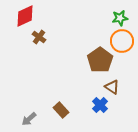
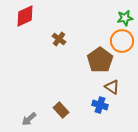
green star: moved 5 px right
brown cross: moved 20 px right, 2 px down
blue cross: rotated 28 degrees counterclockwise
